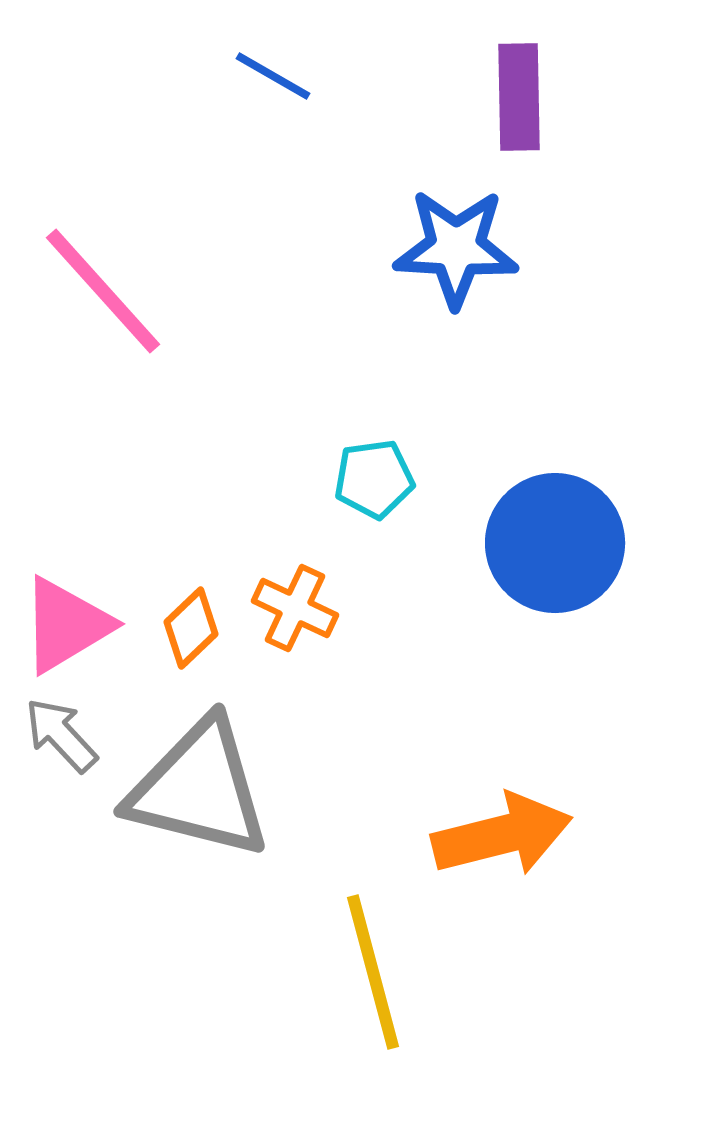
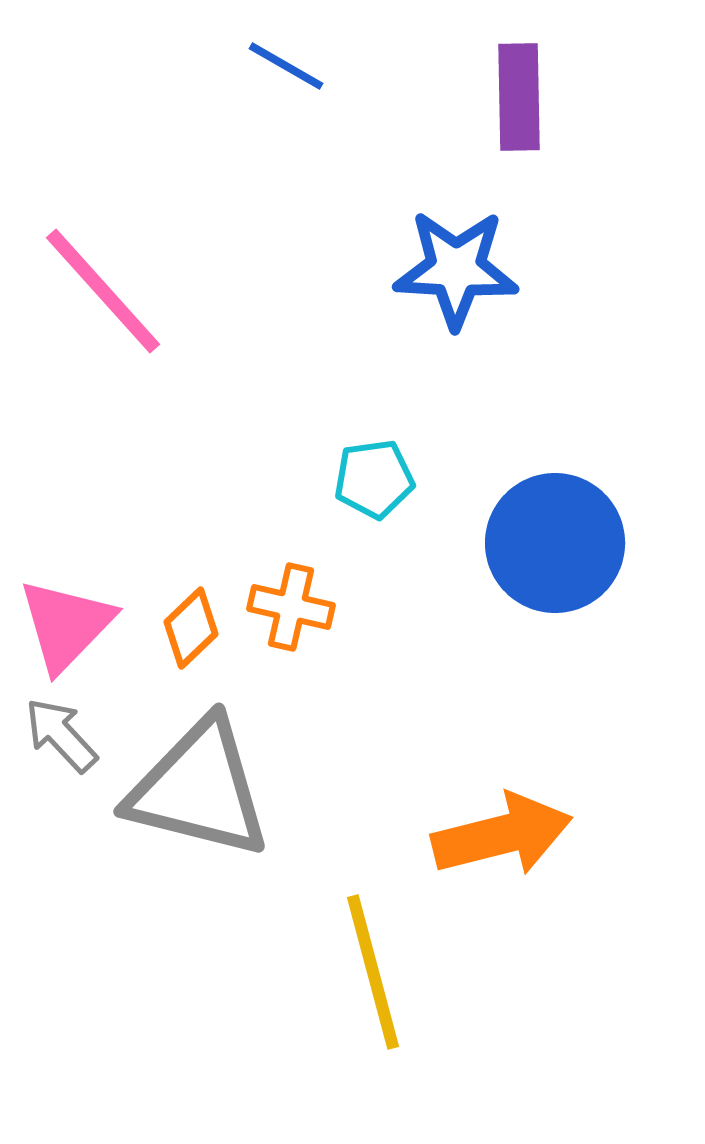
blue line: moved 13 px right, 10 px up
blue star: moved 21 px down
orange cross: moved 4 px left, 1 px up; rotated 12 degrees counterclockwise
pink triangle: rotated 15 degrees counterclockwise
